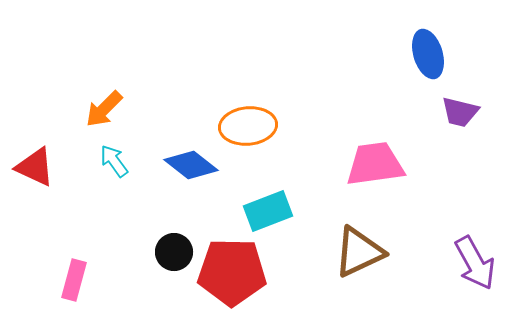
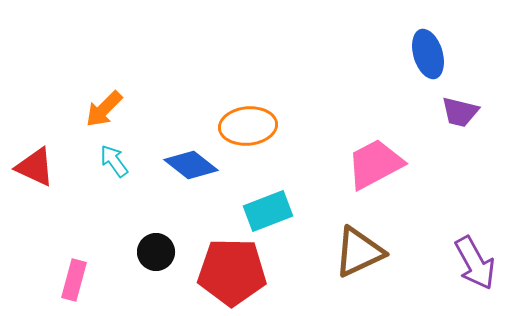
pink trapezoid: rotated 20 degrees counterclockwise
black circle: moved 18 px left
